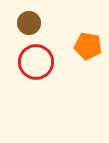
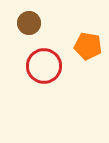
red circle: moved 8 px right, 4 px down
